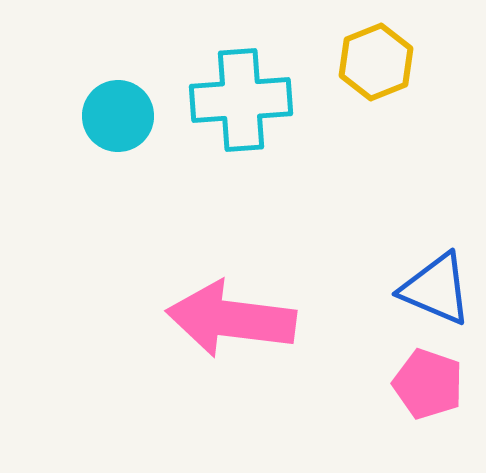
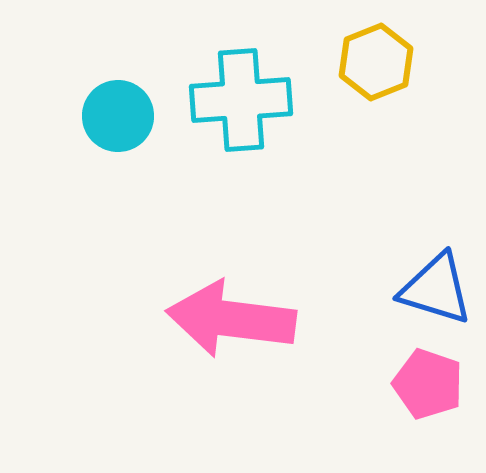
blue triangle: rotated 6 degrees counterclockwise
